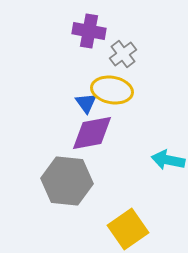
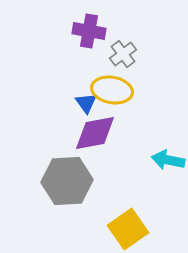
purple diamond: moved 3 px right
gray hexagon: rotated 9 degrees counterclockwise
